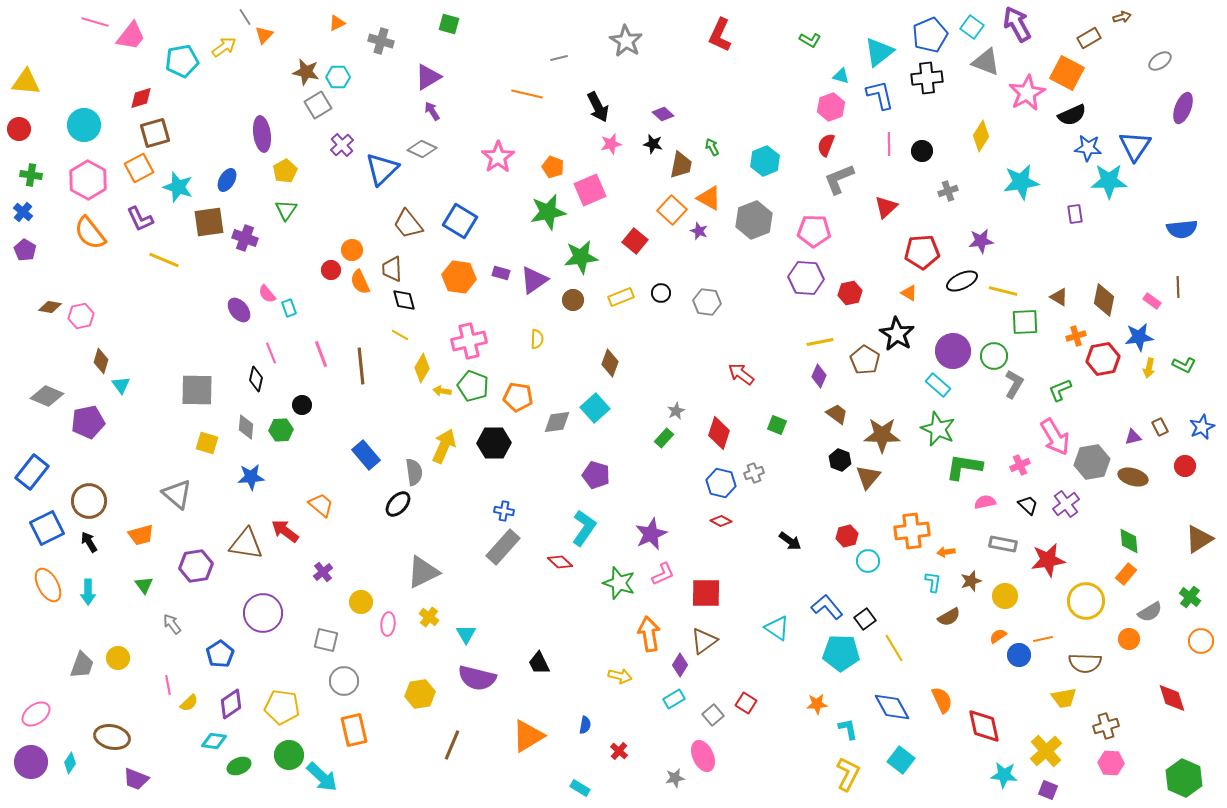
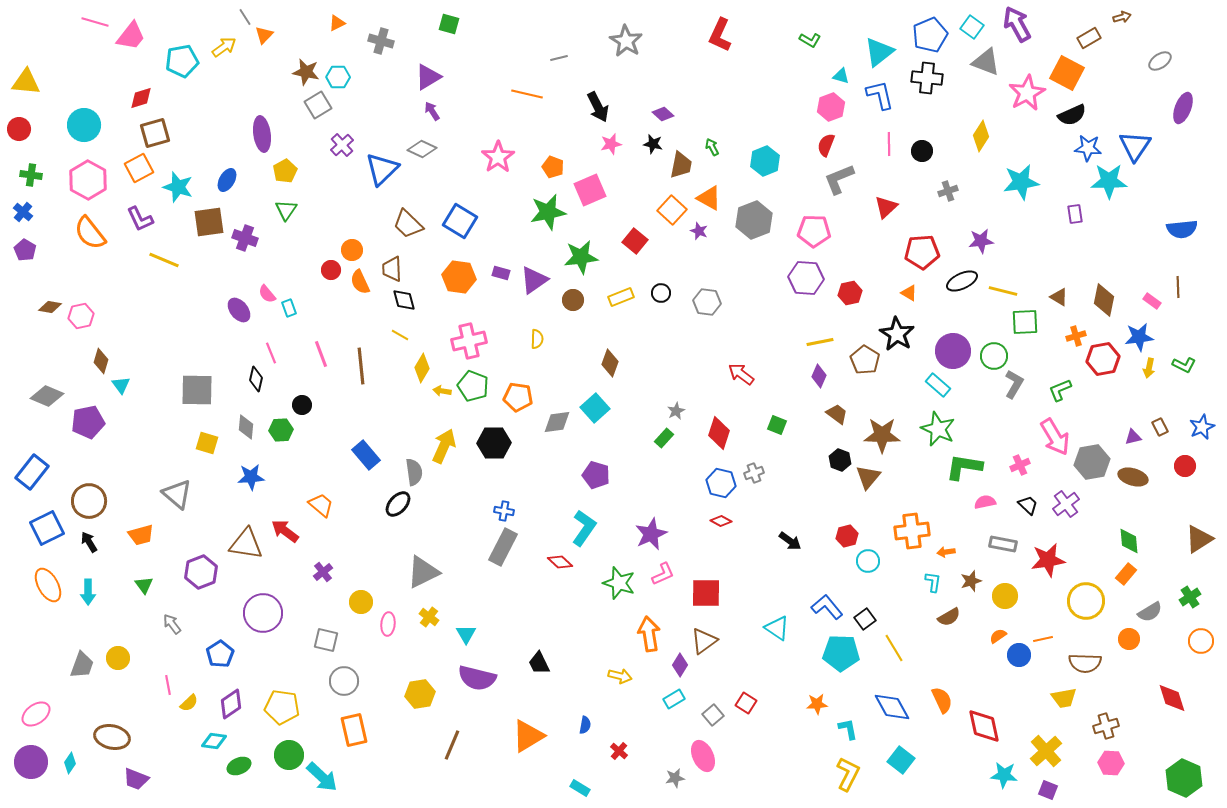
black cross at (927, 78): rotated 12 degrees clockwise
brown trapezoid at (408, 224): rotated 8 degrees counterclockwise
gray rectangle at (503, 547): rotated 15 degrees counterclockwise
purple hexagon at (196, 566): moved 5 px right, 6 px down; rotated 12 degrees counterclockwise
green cross at (1190, 597): rotated 20 degrees clockwise
